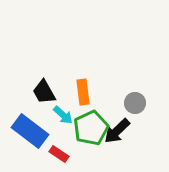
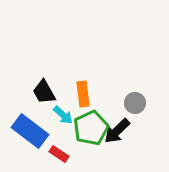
orange rectangle: moved 2 px down
